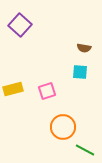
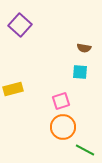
pink square: moved 14 px right, 10 px down
